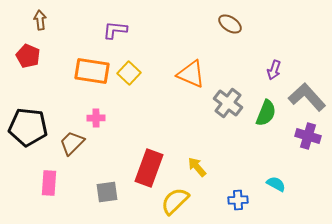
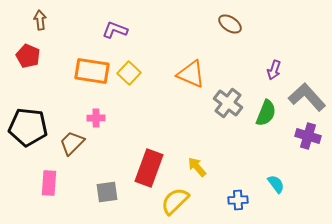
purple L-shape: rotated 15 degrees clockwise
cyan semicircle: rotated 24 degrees clockwise
